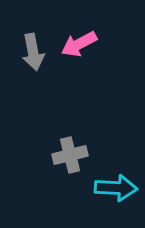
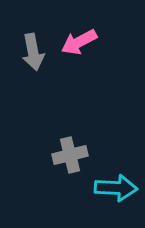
pink arrow: moved 2 px up
